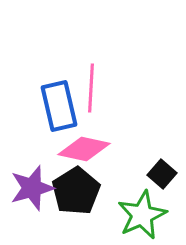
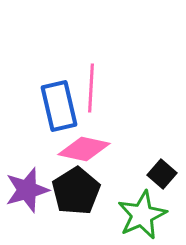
purple star: moved 5 px left, 2 px down
